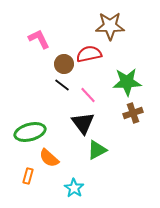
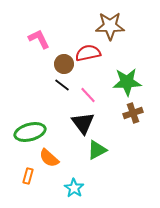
red semicircle: moved 1 px left, 1 px up
